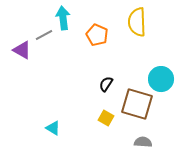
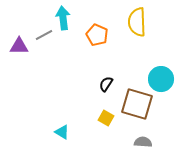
purple triangle: moved 3 px left, 4 px up; rotated 30 degrees counterclockwise
cyan triangle: moved 9 px right, 4 px down
